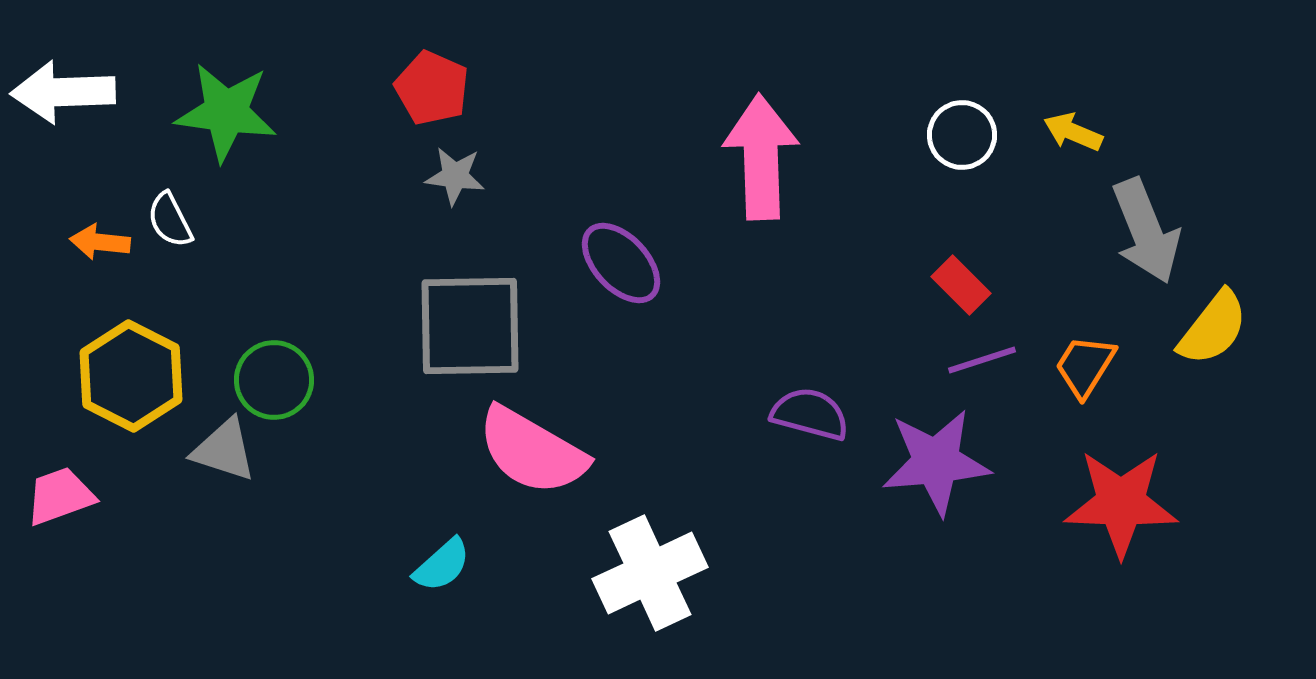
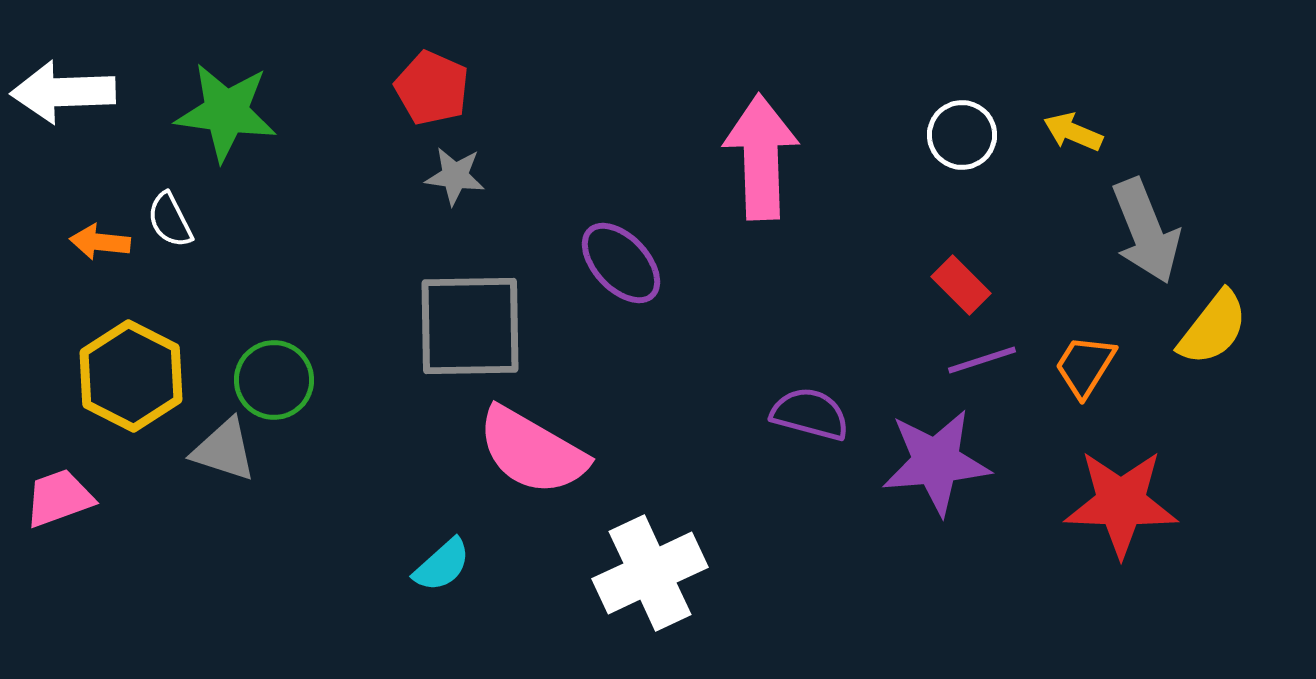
pink trapezoid: moved 1 px left, 2 px down
